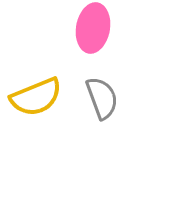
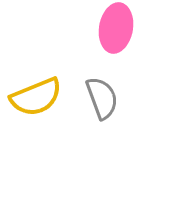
pink ellipse: moved 23 px right
